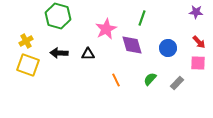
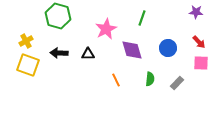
purple diamond: moved 5 px down
pink square: moved 3 px right
green semicircle: rotated 144 degrees clockwise
